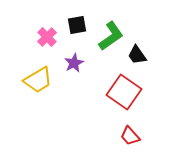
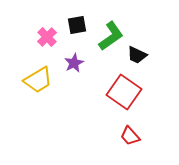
black trapezoid: rotated 30 degrees counterclockwise
